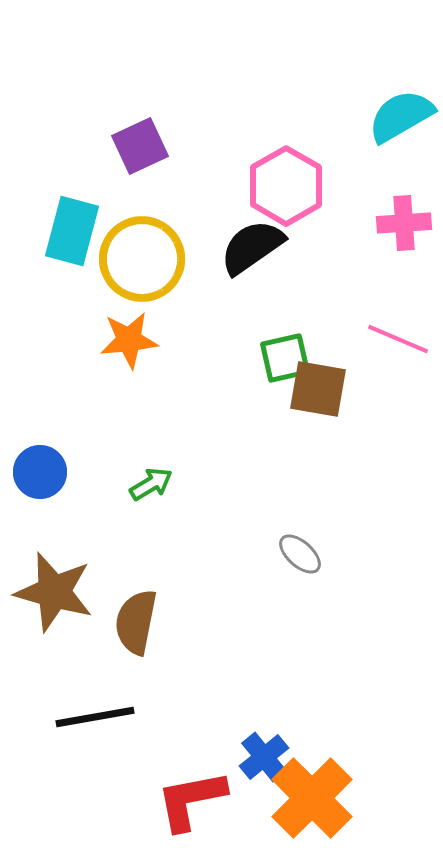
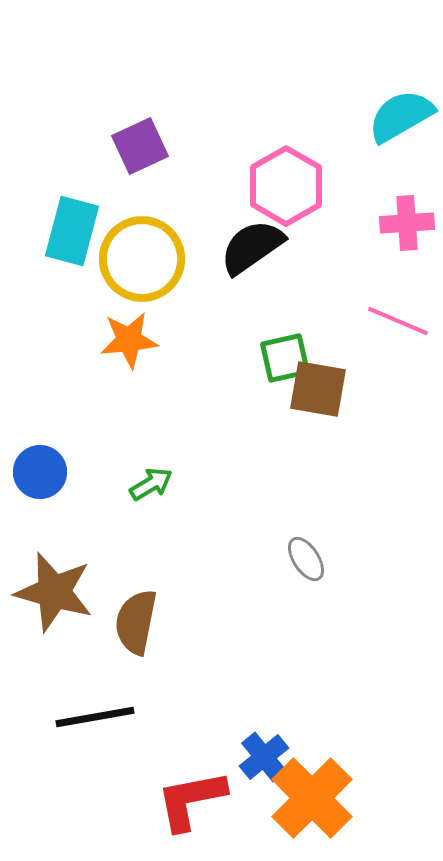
pink cross: moved 3 px right
pink line: moved 18 px up
gray ellipse: moved 6 px right, 5 px down; rotated 15 degrees clockwise
